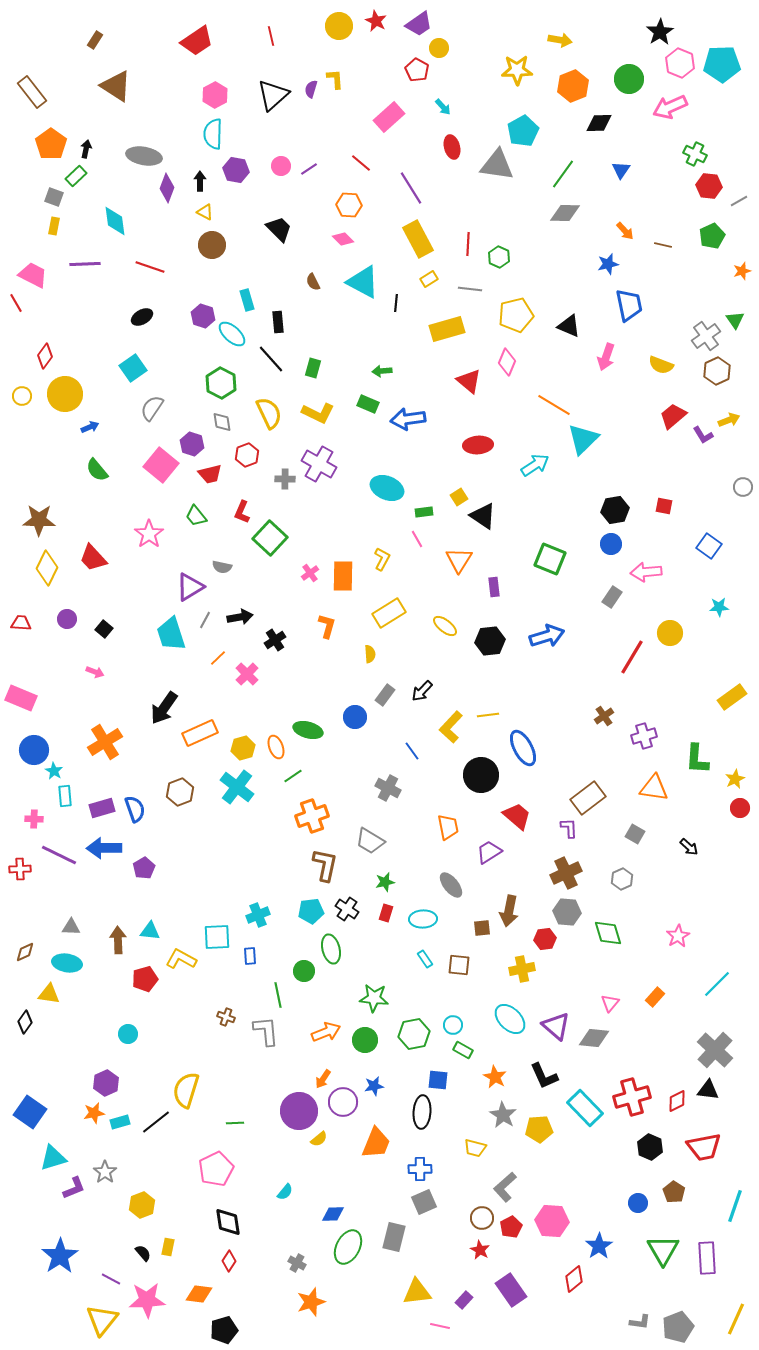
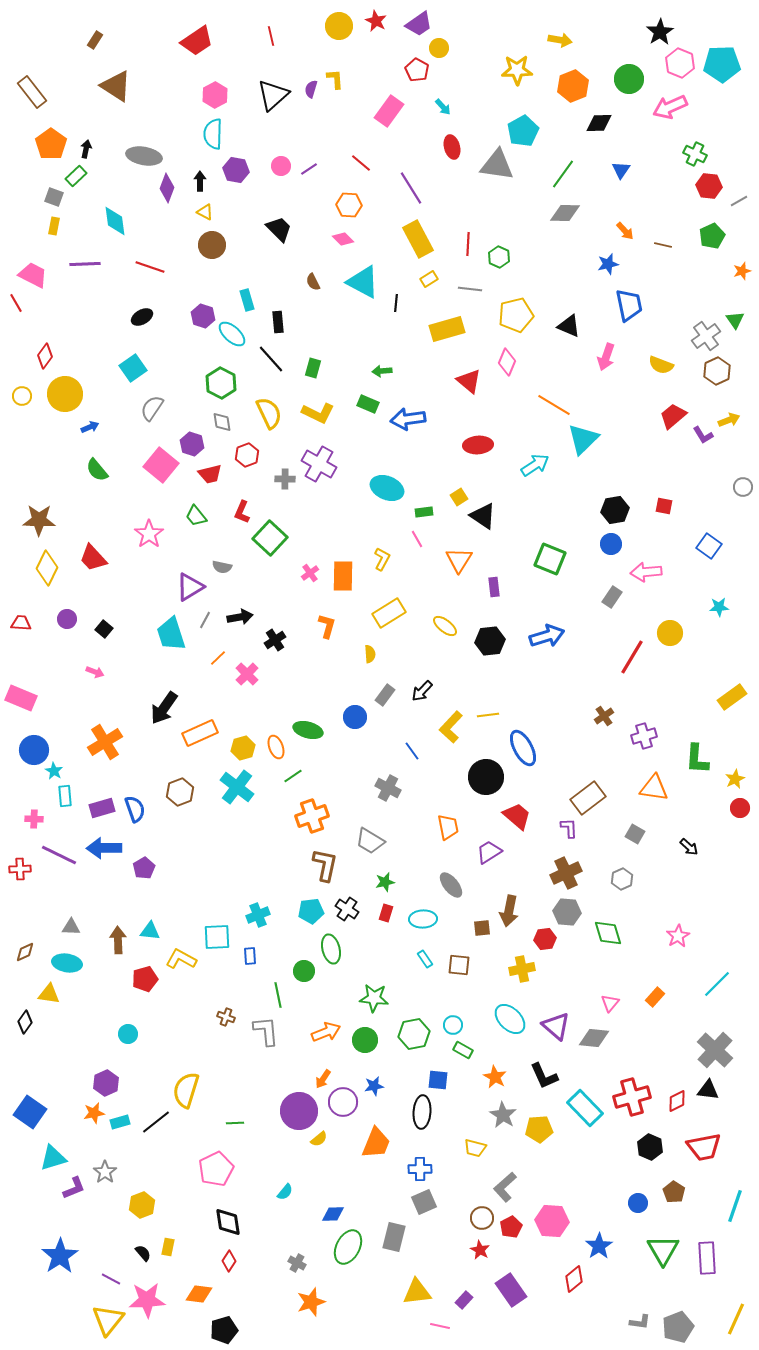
pink rectangle at (389, 117): moved 6 px up; rotated 12 degrees counterclockwise
black circle at (481, 775): moved 5 px right, 2 px down
yellow triangle at (102, 1320): moved 6 px right
